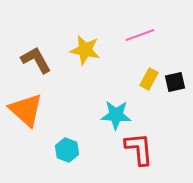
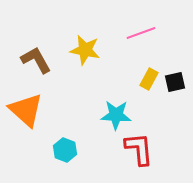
pink line: moved 1 px right, 2 px up
cyan hexagon: moved 2 px left
